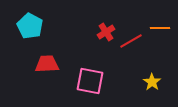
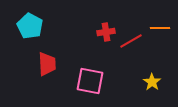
red cross: rotated 24 degrees clockwise
red trapezoid: rotated 90 degrees clockwise
